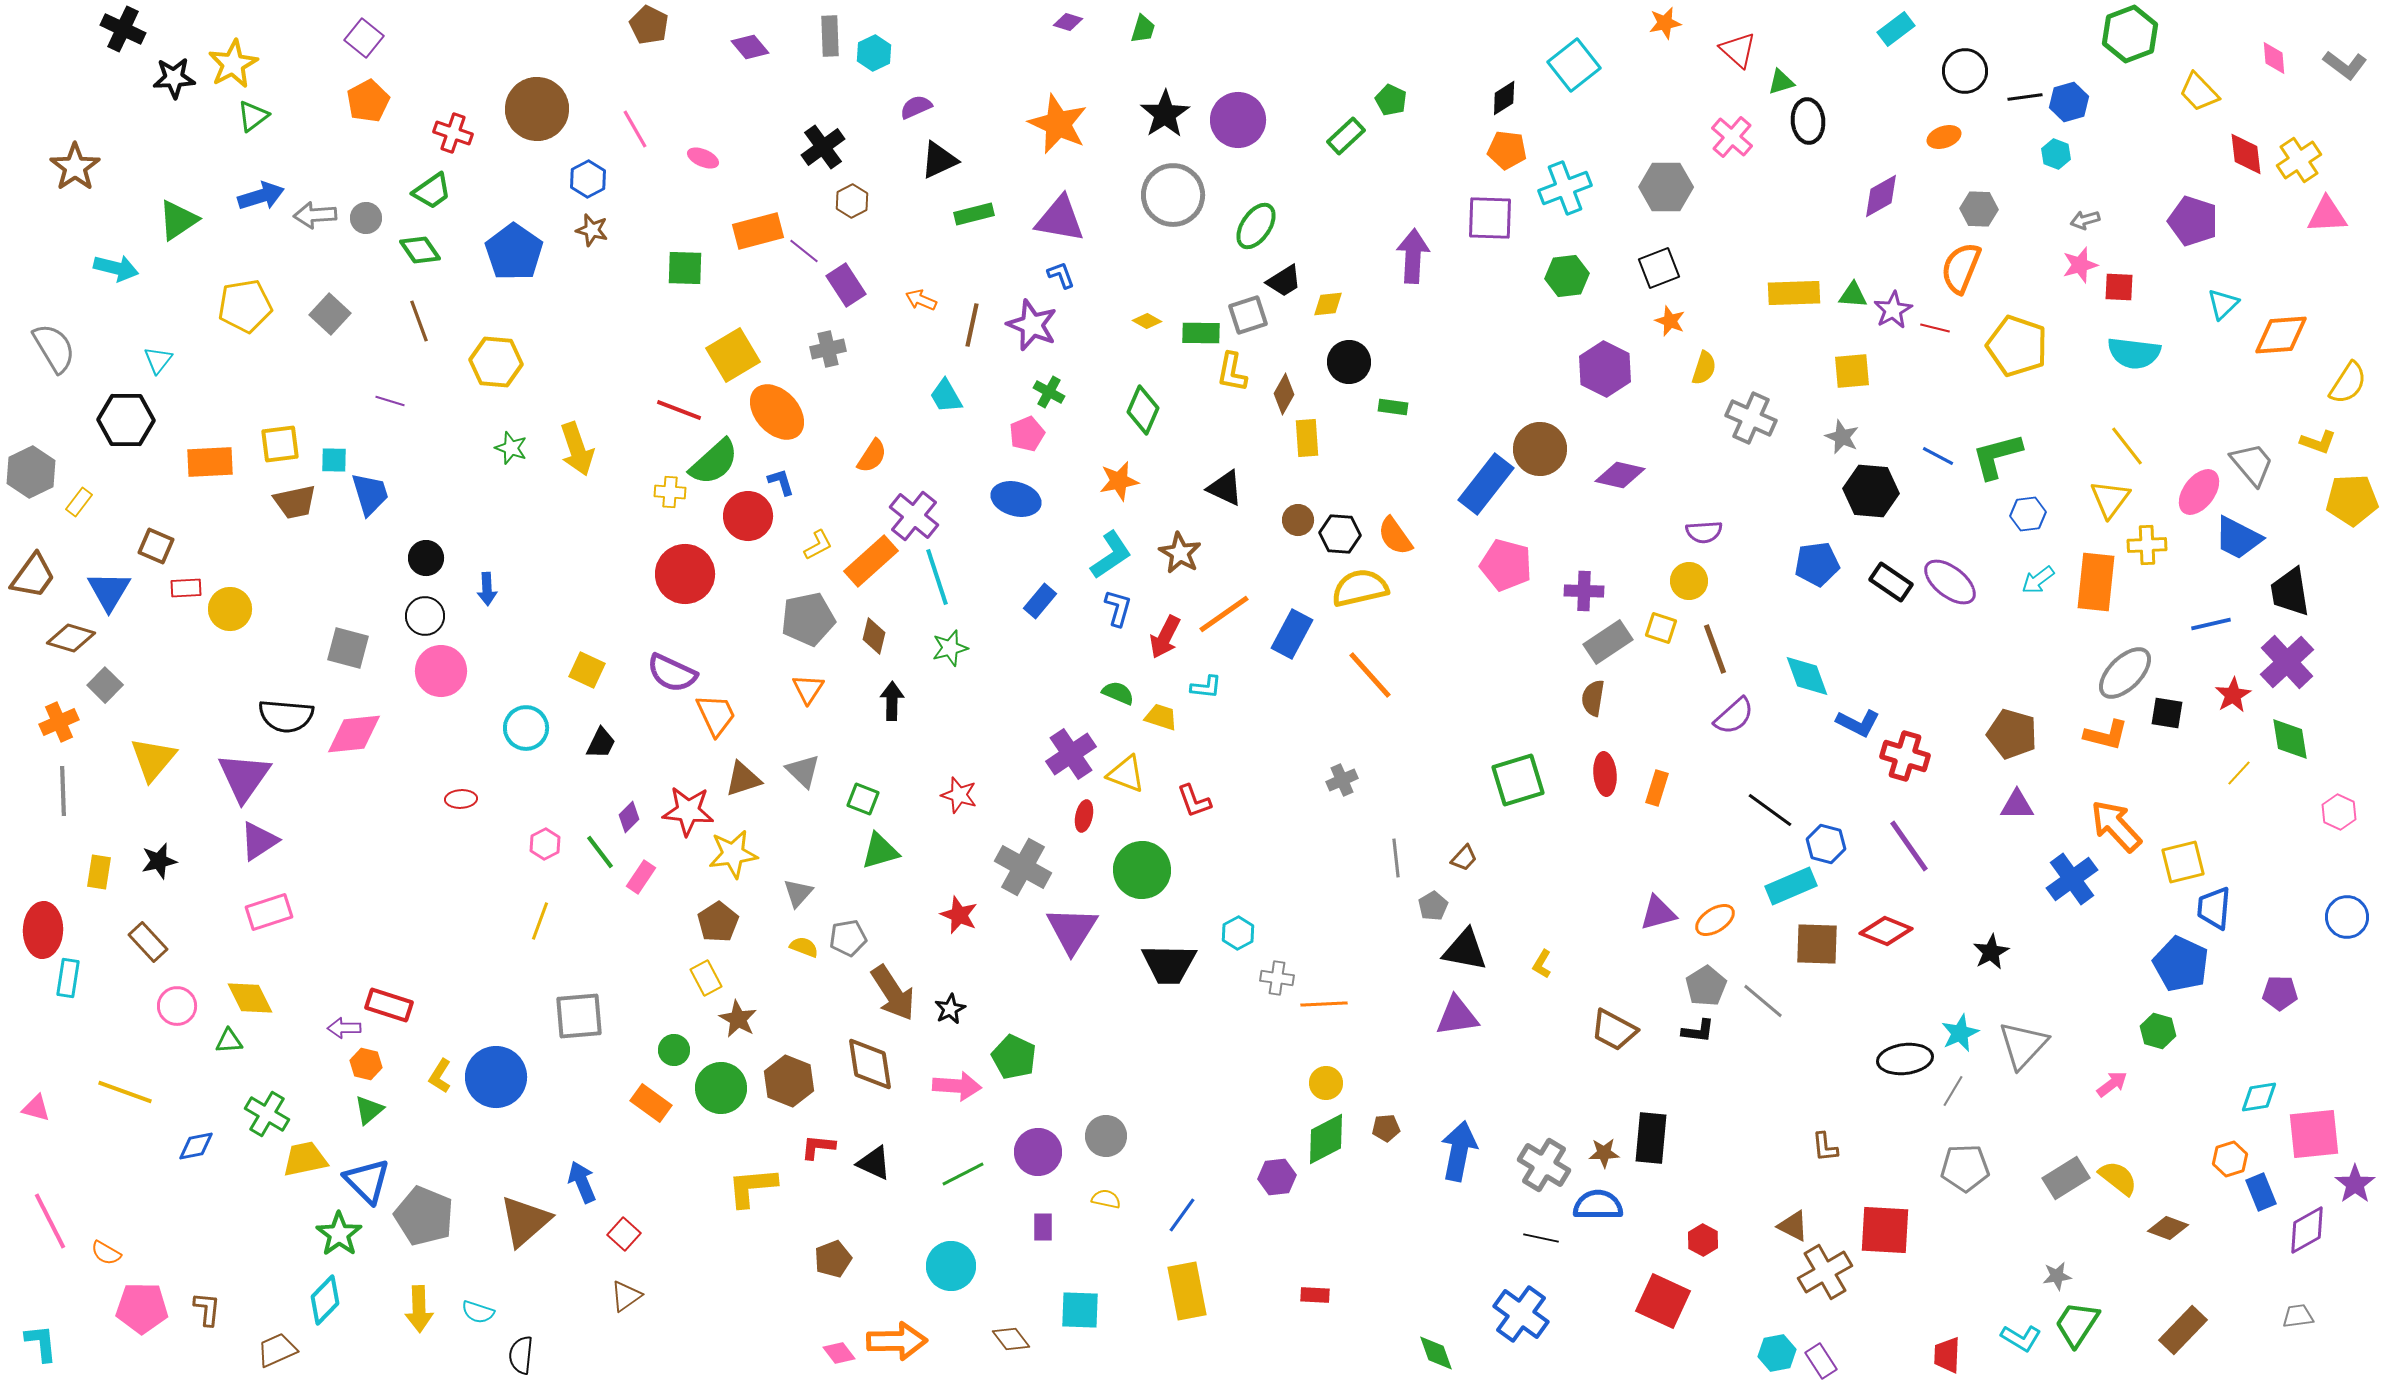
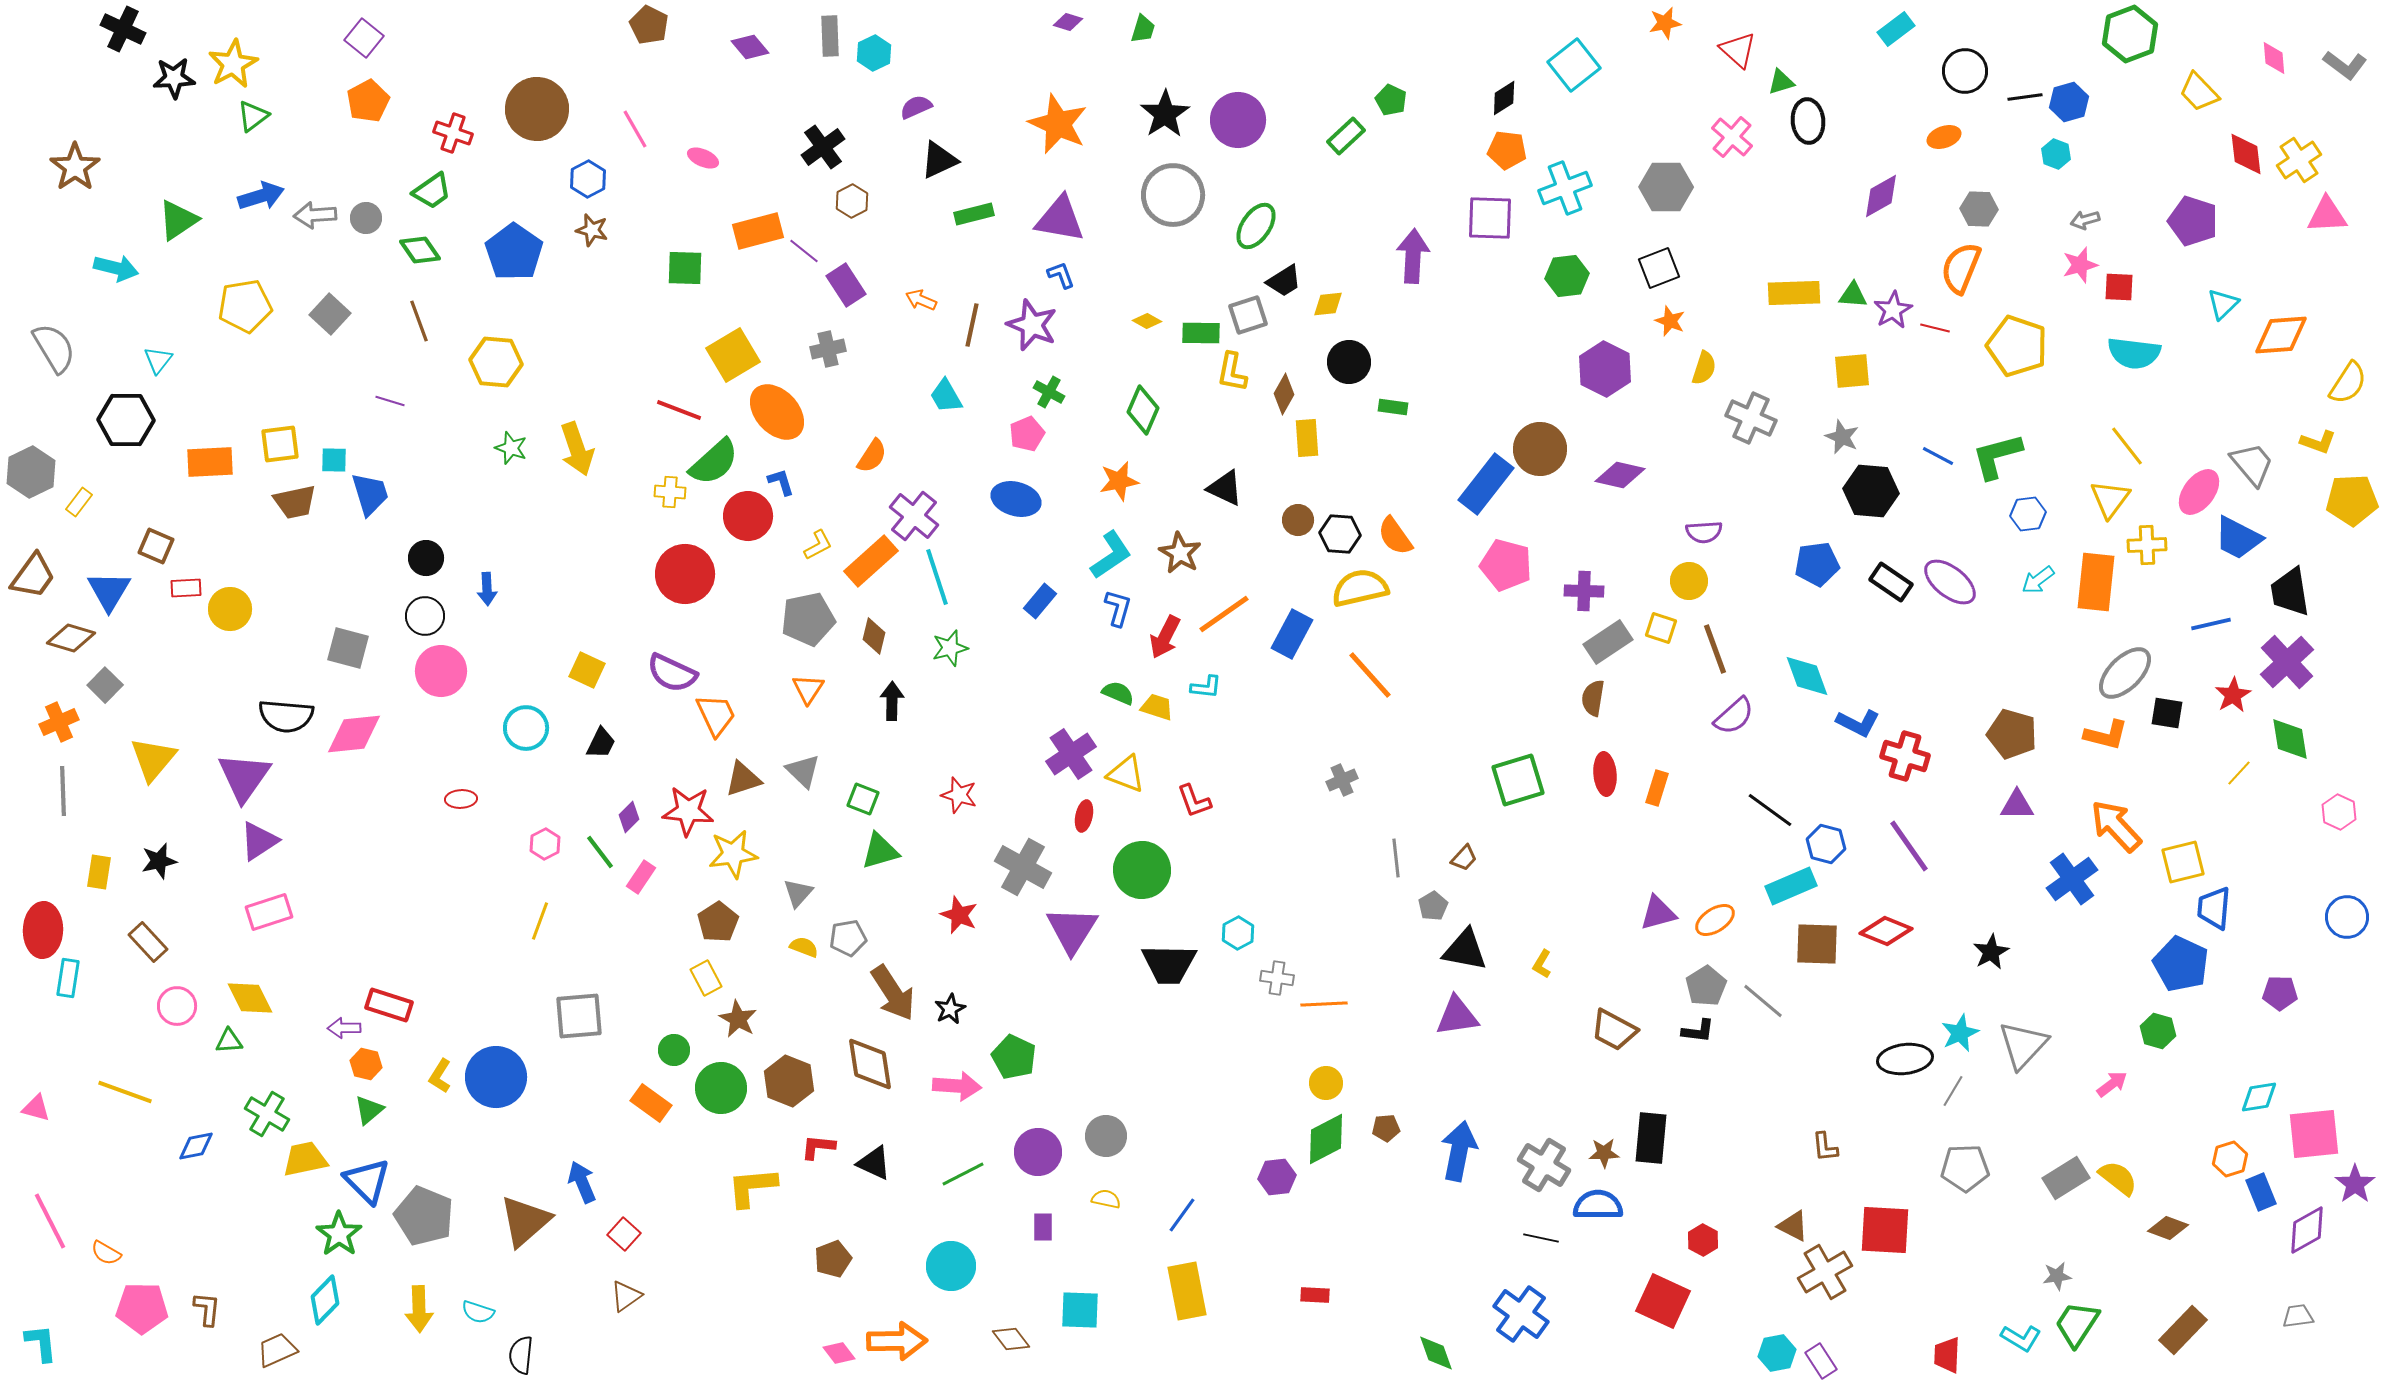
yellow trapezoid at (1161, 717): moved 4 px left, 10 px up
